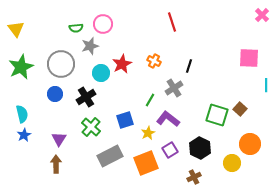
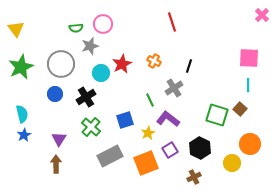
cyan line: moved 18 px left
green line: rotated 56 degrees counterclockwise
